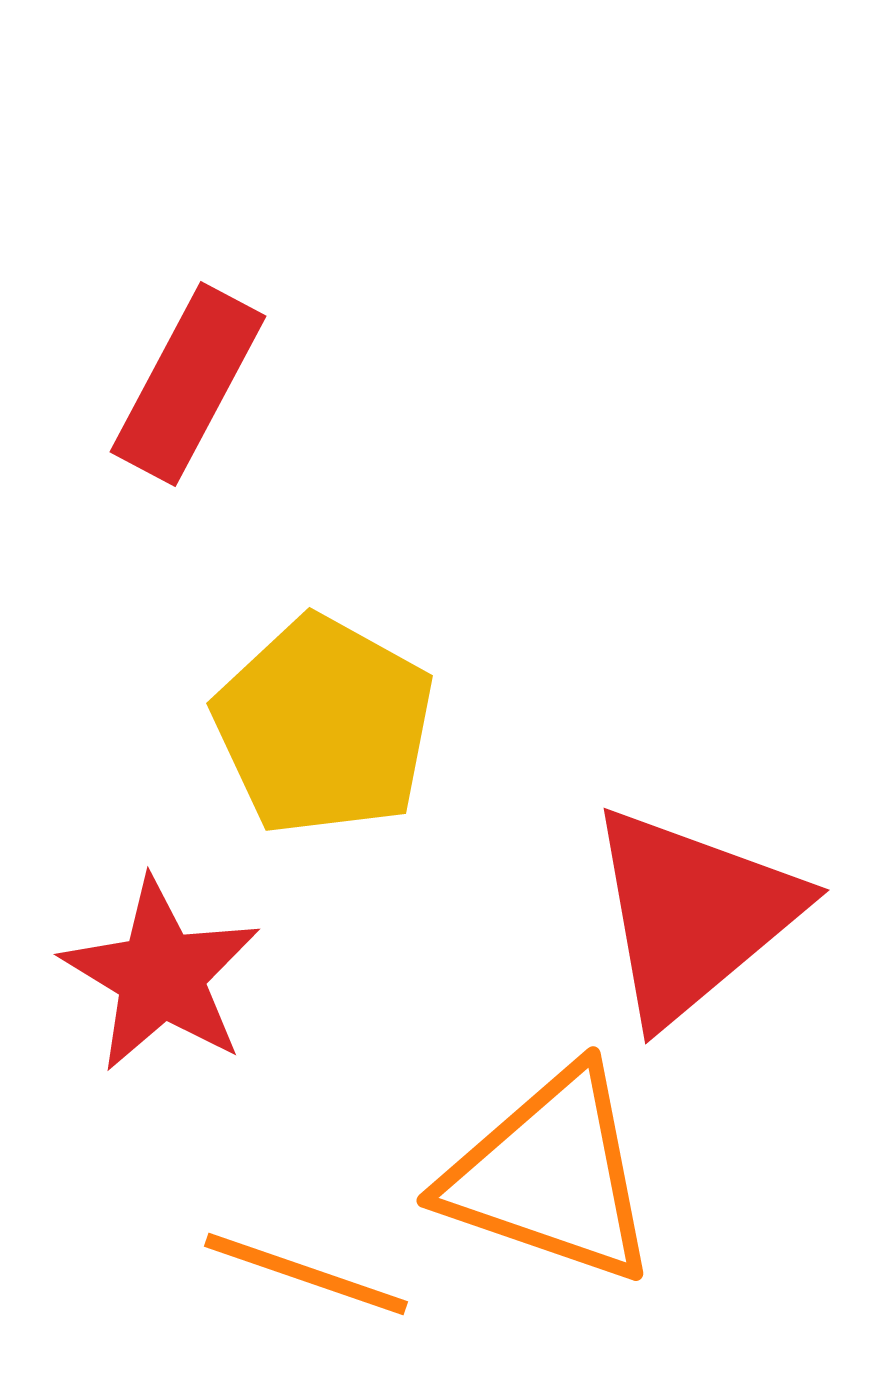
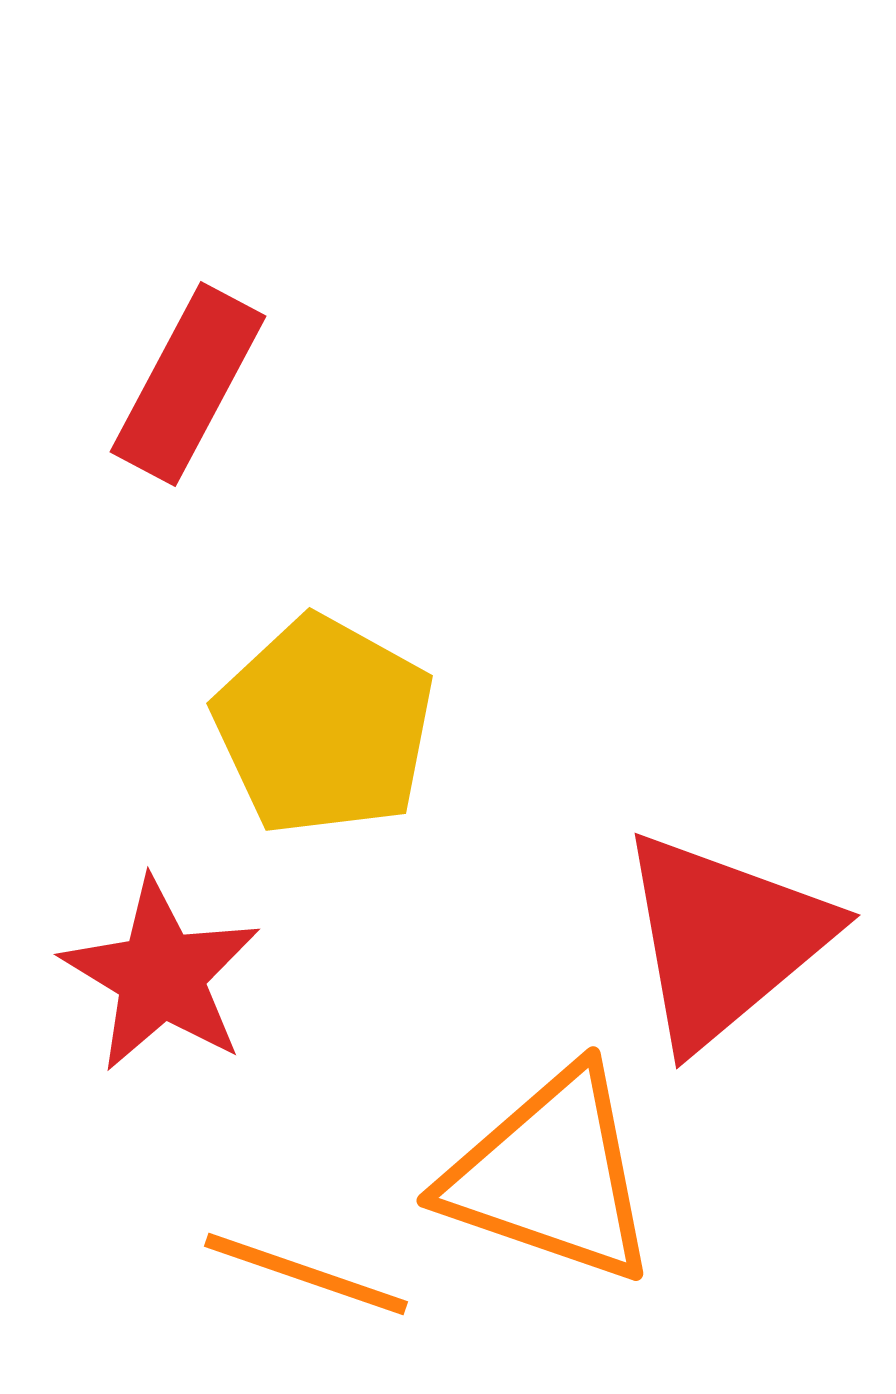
red triangle: moved 31 px right, 25 px down
